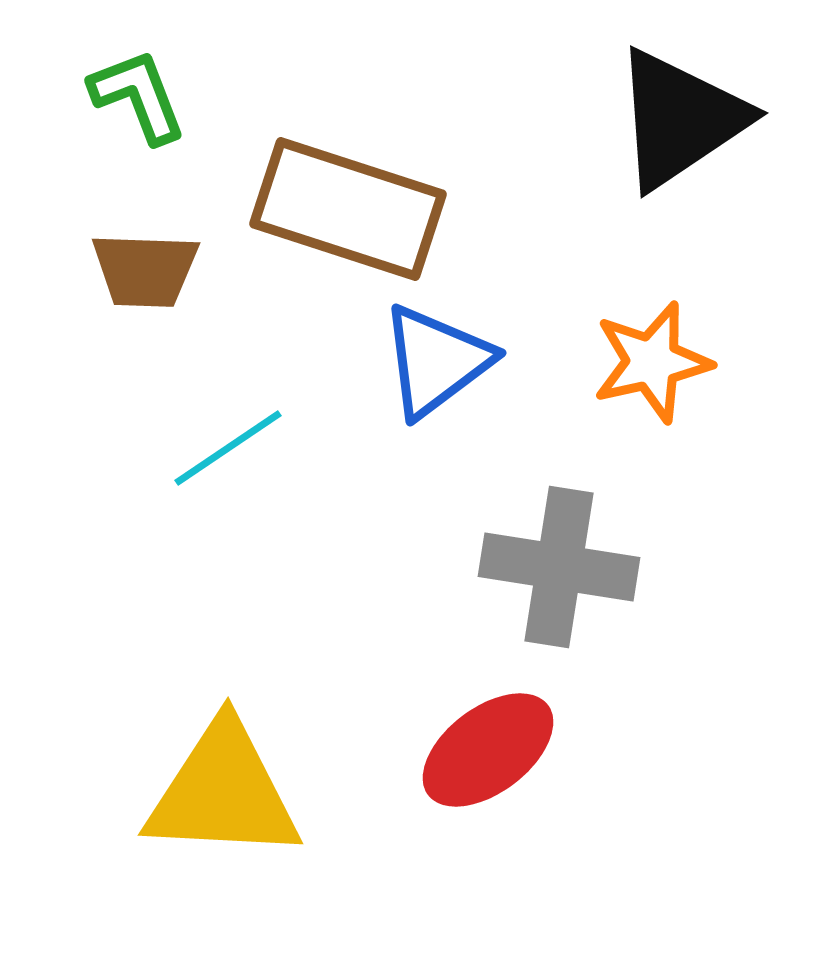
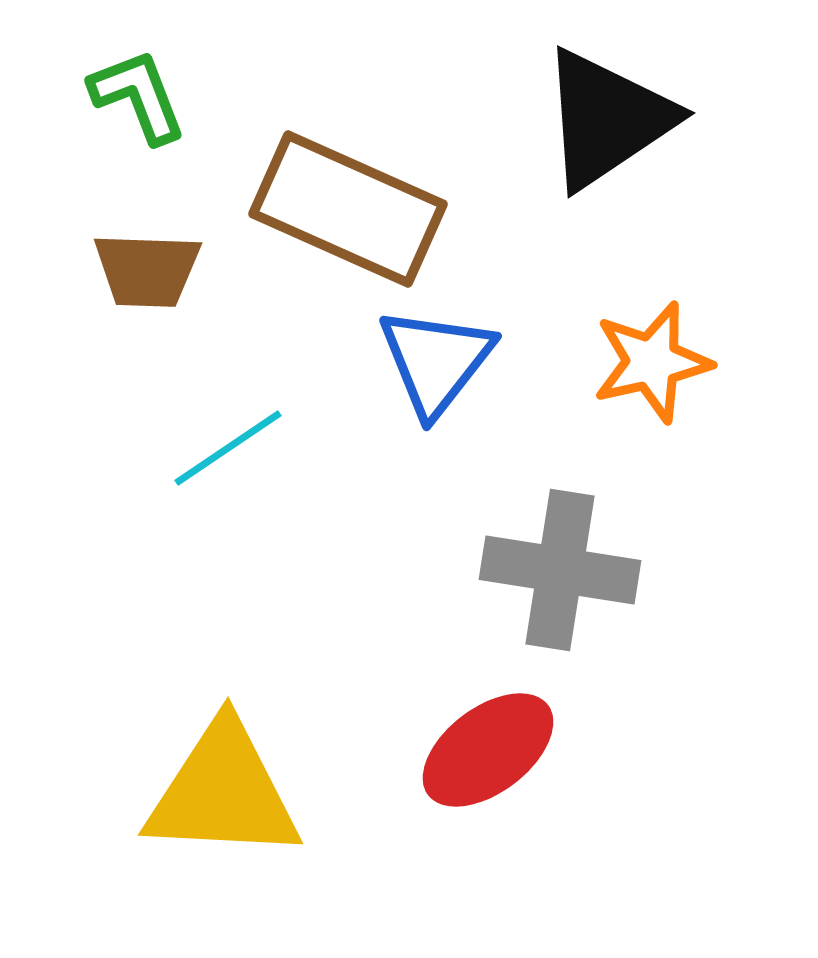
black triangle: moved 73 px left
brown rectangle: rotated 6 degrees clockwise
brown trapezoid: moved 2 px right
blue triangle: rotated 15 degrees counterclockwise
gray cross: moved 1 px right, 3 px down
